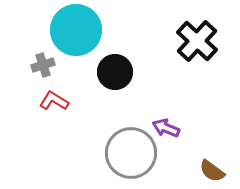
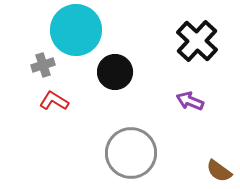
purple arrow: moved 24 px right, 27 px up
brown semicircle: moved 7 px right
